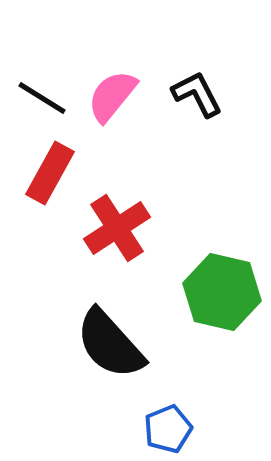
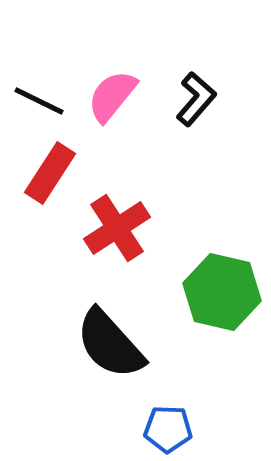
black L-shape: moved 1 px left, 5 px down; rotated 68 degrees clockwise
black line: moved 3 px left, 3 px down; rotated 6 degrees counterclockwise
red rectangle: rotated 4 degrees clockwise
blue pentagon: rotated 24 degrees clockwise
